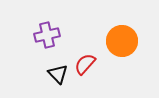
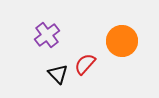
purple cross: rotated 25 degrees counterclockwise
